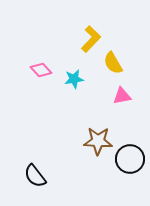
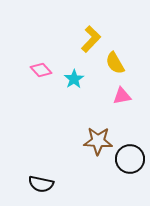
yellow semicircle: moved 2 px right
cyan star: rotated 24 degrees counterclockwise
black semicircle: moved 6 px right, 8 px down; rotated 40 degrees counterclockwise
